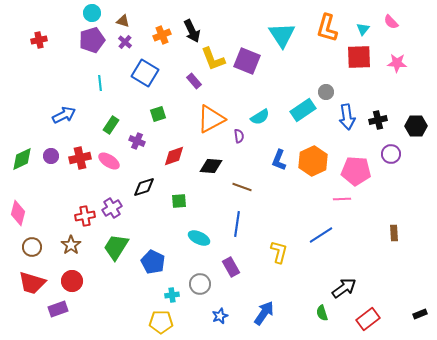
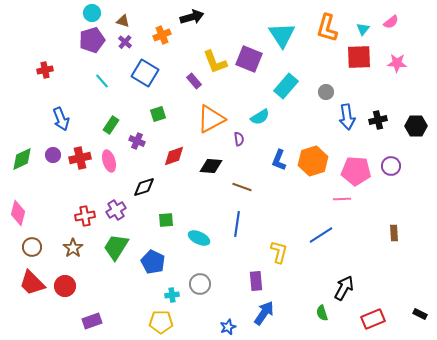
pink semicircle at (391, 22): rotated 84 degrees counterclockwise
black arrow at (192, 31): moved 14 px up; rotated 80 degrees counterclockwise
red cross at (39, 40): moved 6 px right, 30 px down
yellow L-shape at (213, 59): moved 2 px right, 3 px down
purple square at (247, 61): moved 2 px right, 2 px up
cyan line at (100, 83): moved 2 px right, 2 px up; rotated 35 degrees counterclockwise
cyan rectangle at (303, 110): moved 17 px left, 24 px up; rotated 15 degrees counterclockwise
blue arrow at (64, 115): moved 3 px left, 4 px down; rotated 95 degrees clockwise
purple semicircle at (239, 136): moved 3 px down
purple circle at (391, 154): moved 12 px down
purple circle at (51, 156): moved 2 px right, 1 px up
pink ellipse at (109, 161): rotated 40 degrees clockwise
orange hexagon at (313, 161): rotated 8 degrees clockwise
green square at (179, 201): moved 13 px left, 19 px down
purple cross at (112, 208): moved 4 px right, 2 px down
brown star at (71, 245): moved 2 px right, 3 px down
purple rectangle at (231, 267): moved 25 px right, 14 px down; rotated 24 degrees clockwise
red circle at (72, 281): moved 7 px left, 5 px down
red trapezoid at (32, 283): rotated 28 degrees clockwise
black arrow at (344, 288): rotated 25 degrees counterclockwise
purple rectangle at (58, 309): moved 34 px right, 12 px down
black rectangle at (420, 314): rotated 48 degrees clockwise
blue star at (220, 316): moved 8 px right, 11 px down
red rectangle at (368, 319): moved 5 px right; rotated 15 degrees clockwise
